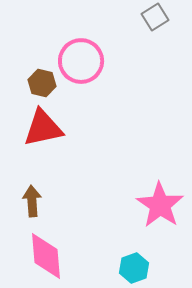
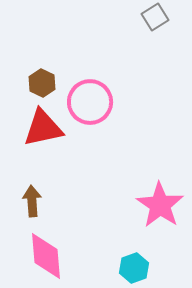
pink circle: moved 9 px right, 41 px down
brown hexagon: rotated 12 degrees clockwise
